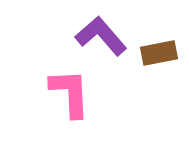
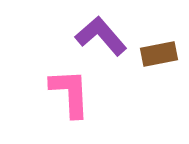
brown rectangle: moved 1 px down
